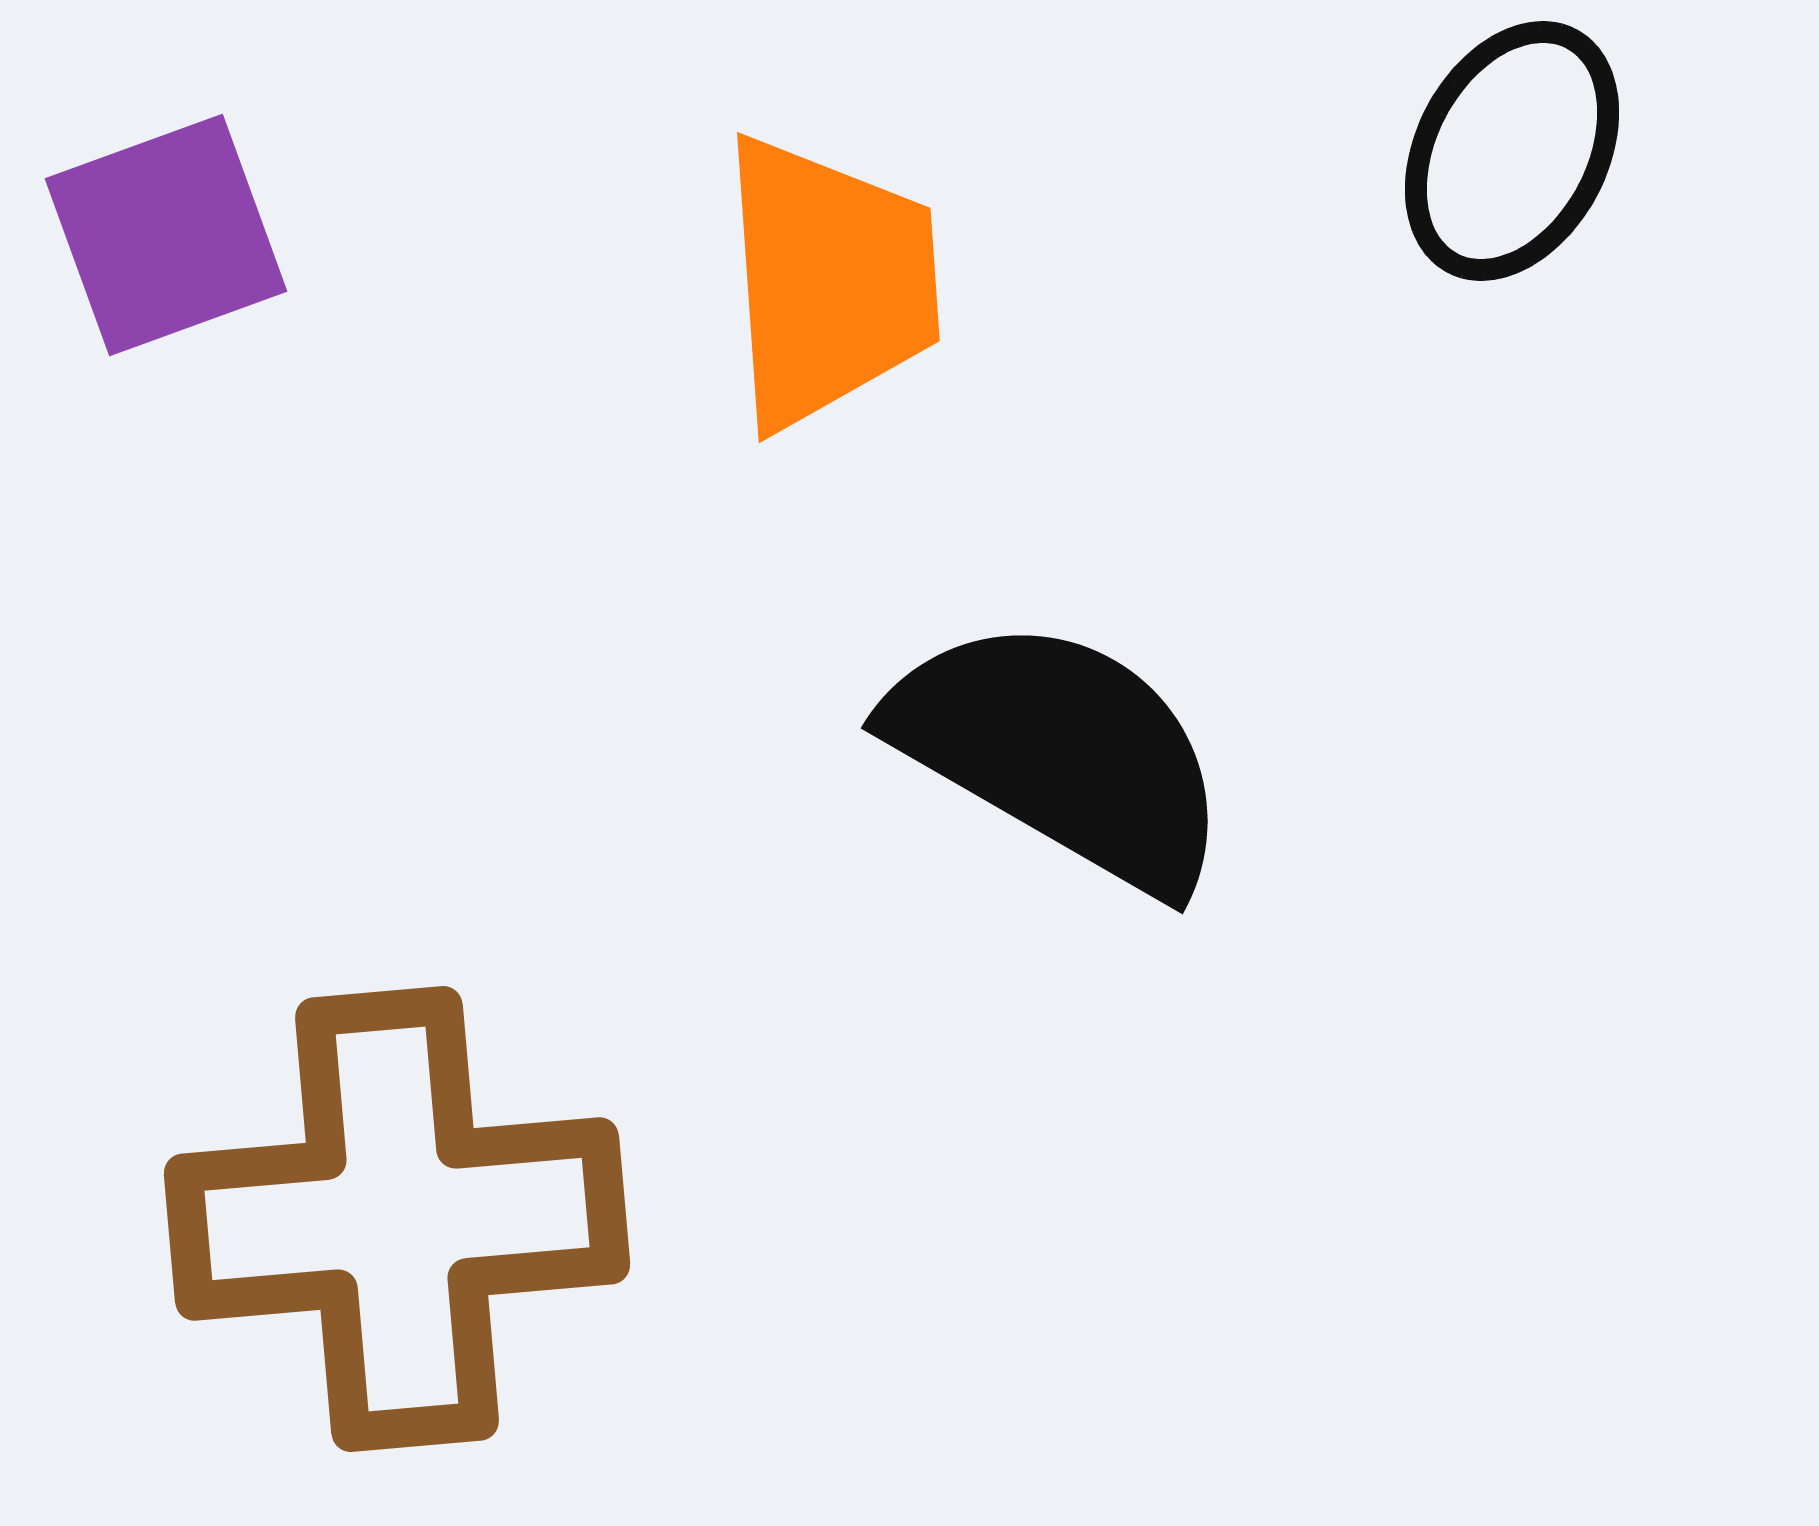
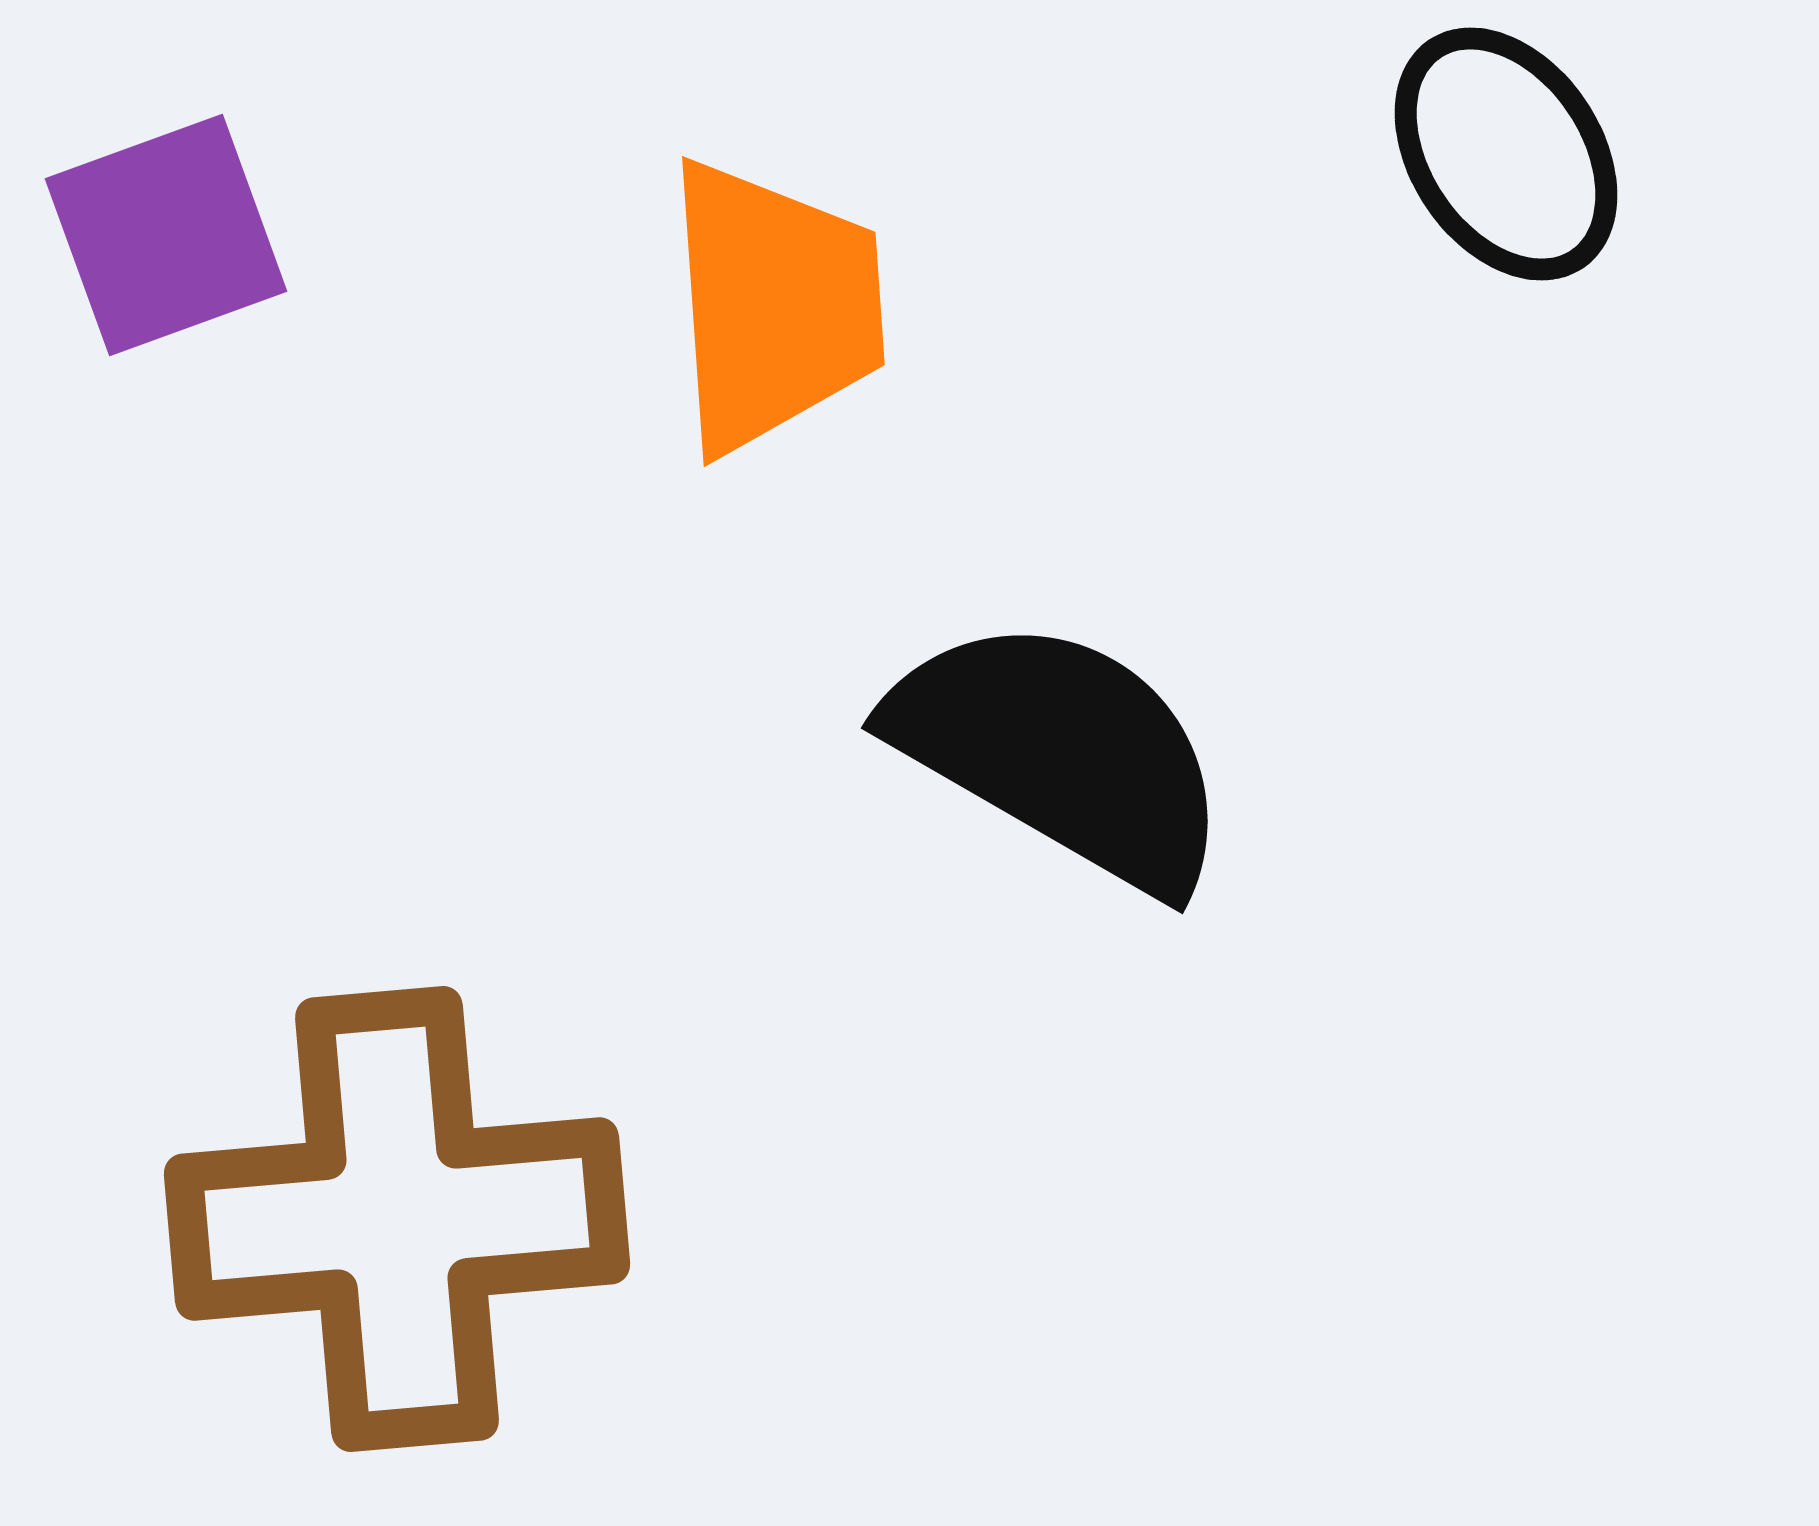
black ellipse: moved 6 px left, 3 px down; rotated 62 degrees counterclockwise
orange trapezoid: moved 55 px left, 24 px down
